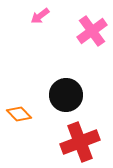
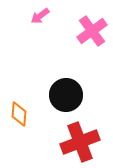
orange diamond: rotated 50 degrees clockwise
